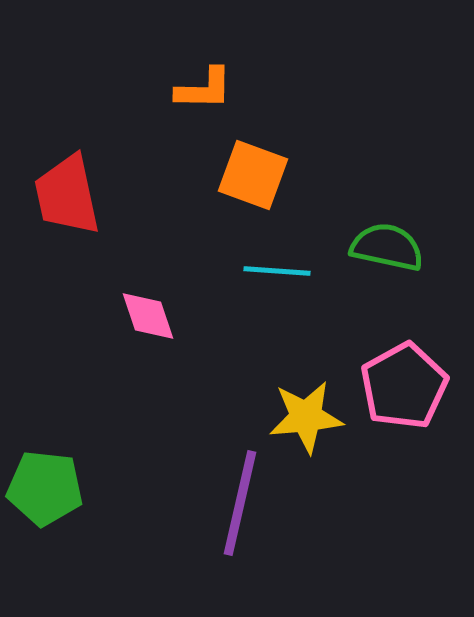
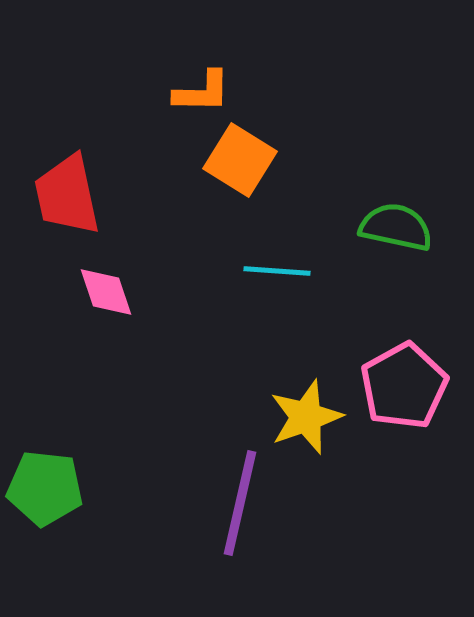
orange L-shape: moved 2 px left, 3 px down
orange square: moved 13 px left, 15 px up; rotated 12 degrees clockwise
green semicircle: moved 9 px right, 20 px up
pink diamond: moved 42 px left, 24 px up
yellow star: rotated 14 degrees counterclockwise
